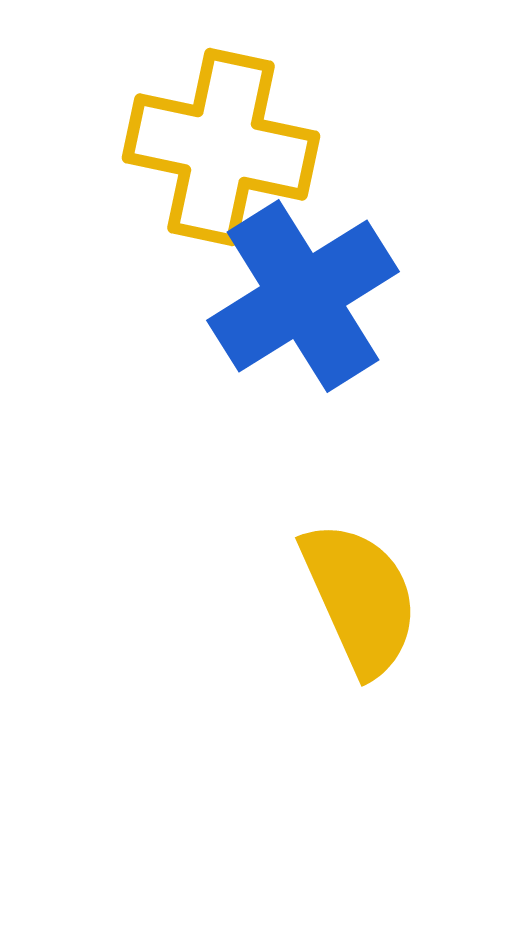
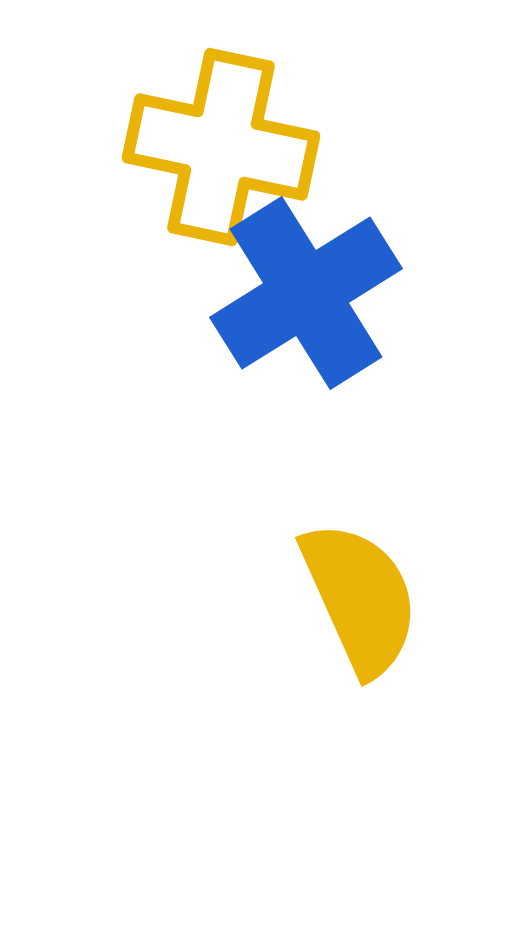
blue cross: moved 3 px right, 3 px up
